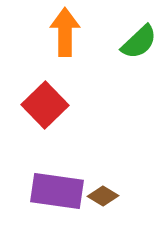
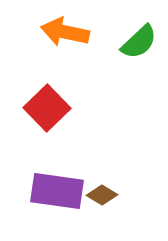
orange arrow: rotated 78 degrees counterclockwise
red square: moved 2 px right, 3 px down
brown diamond: moved 1 px left, 1 px up
